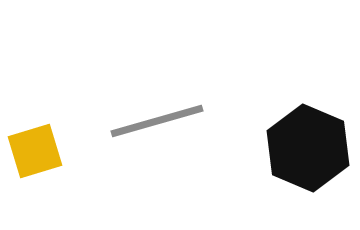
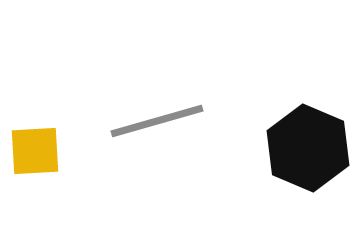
yellow square: rotated 14 degrees clockwise
